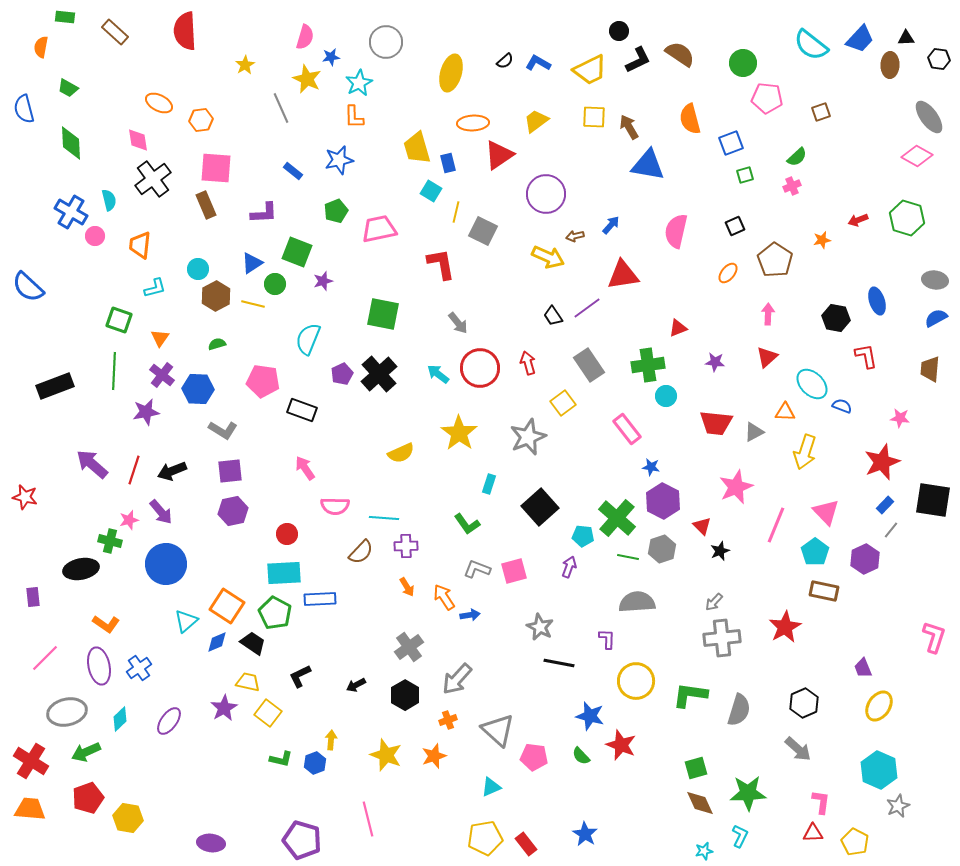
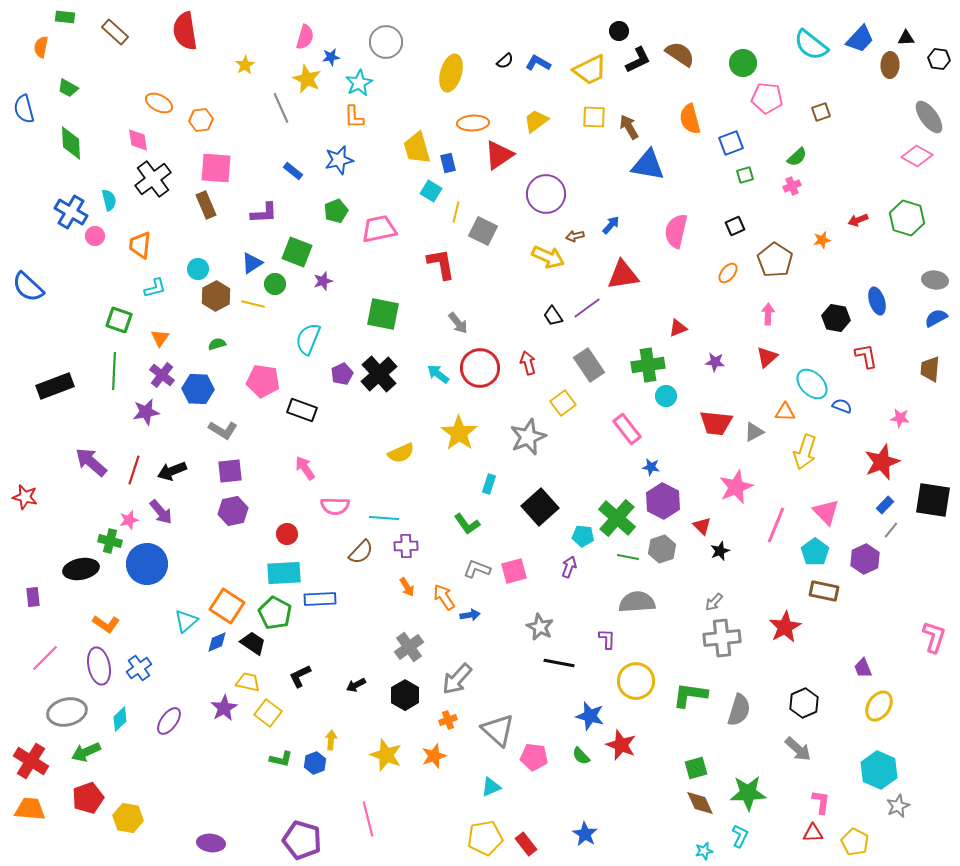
red semicircle at (185, 31): rotated 6 degrees counterclockwise
purple arrow at (92, 464): moved 1 px left, 2 px up
blue circle at (166, 564): moved 19 px left
